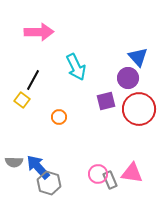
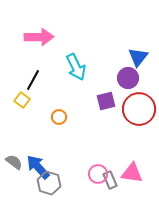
pink arrow: moved 5 px down
blue triangle: rotated 20 degrees clockwise
gray semicircle: rotated 144 degrees counterclockwise
